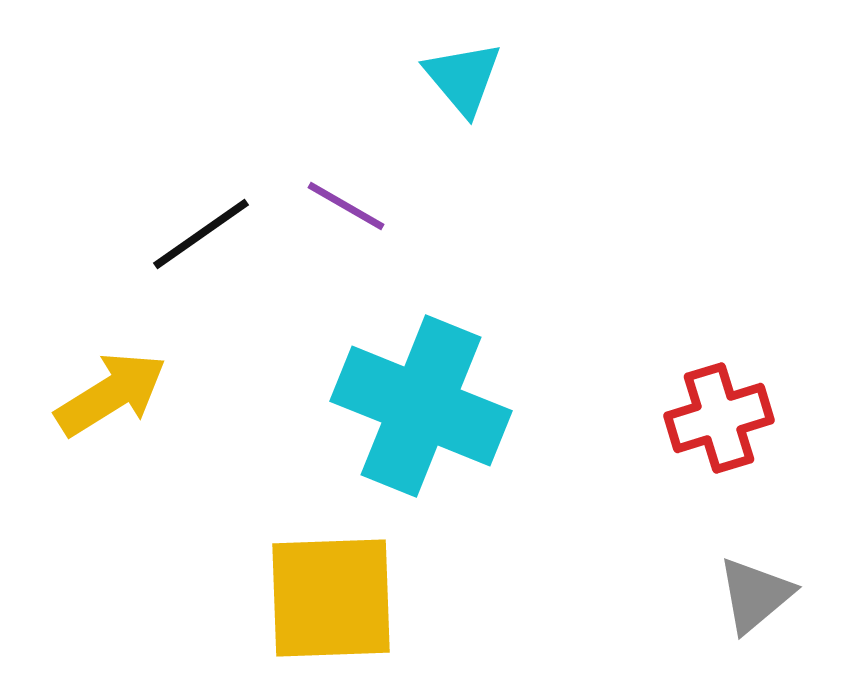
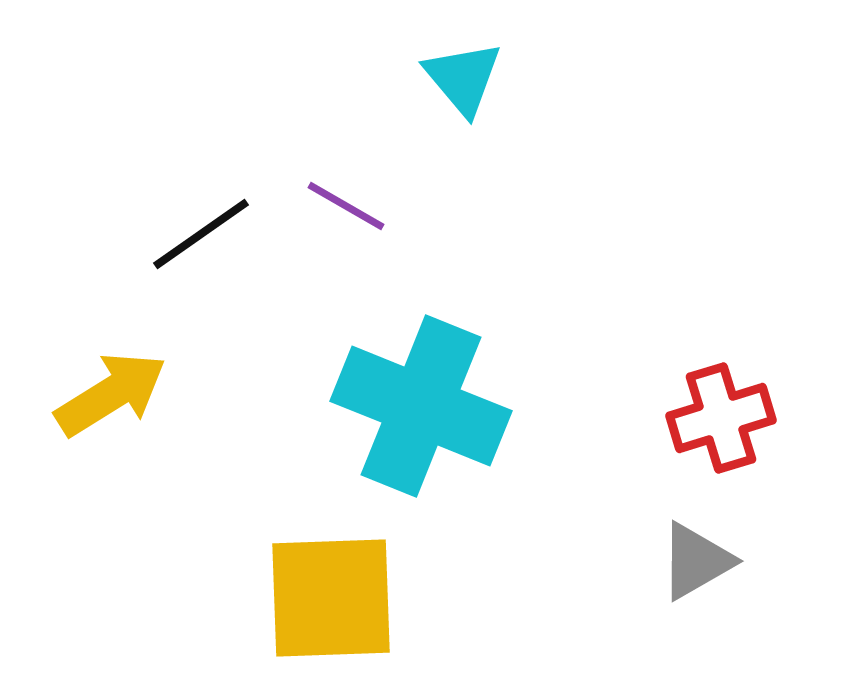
red cross: moved 2 px right
gray triangle: moved 59 px left, 34 px up; rotated 10 degrees clockwise
